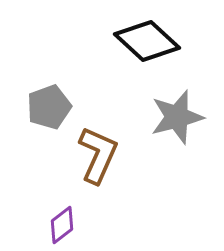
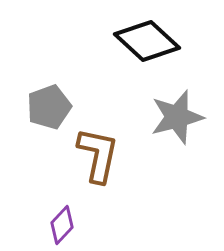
brown L-shape: rotated 12 degrees counterclockwise
purple diamond: rotated 9 degrees counterclockwise
